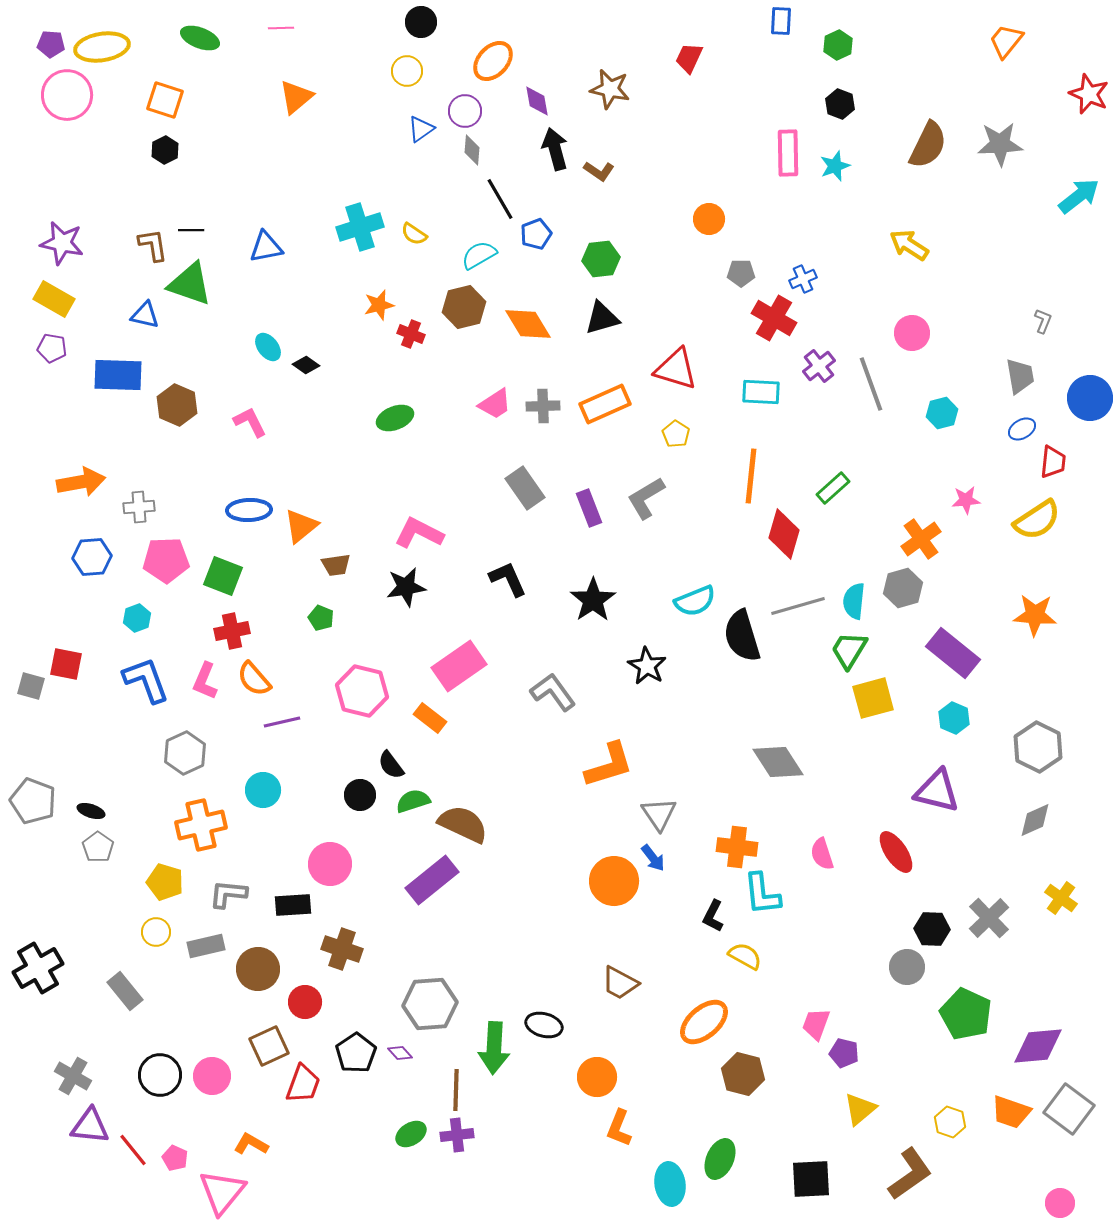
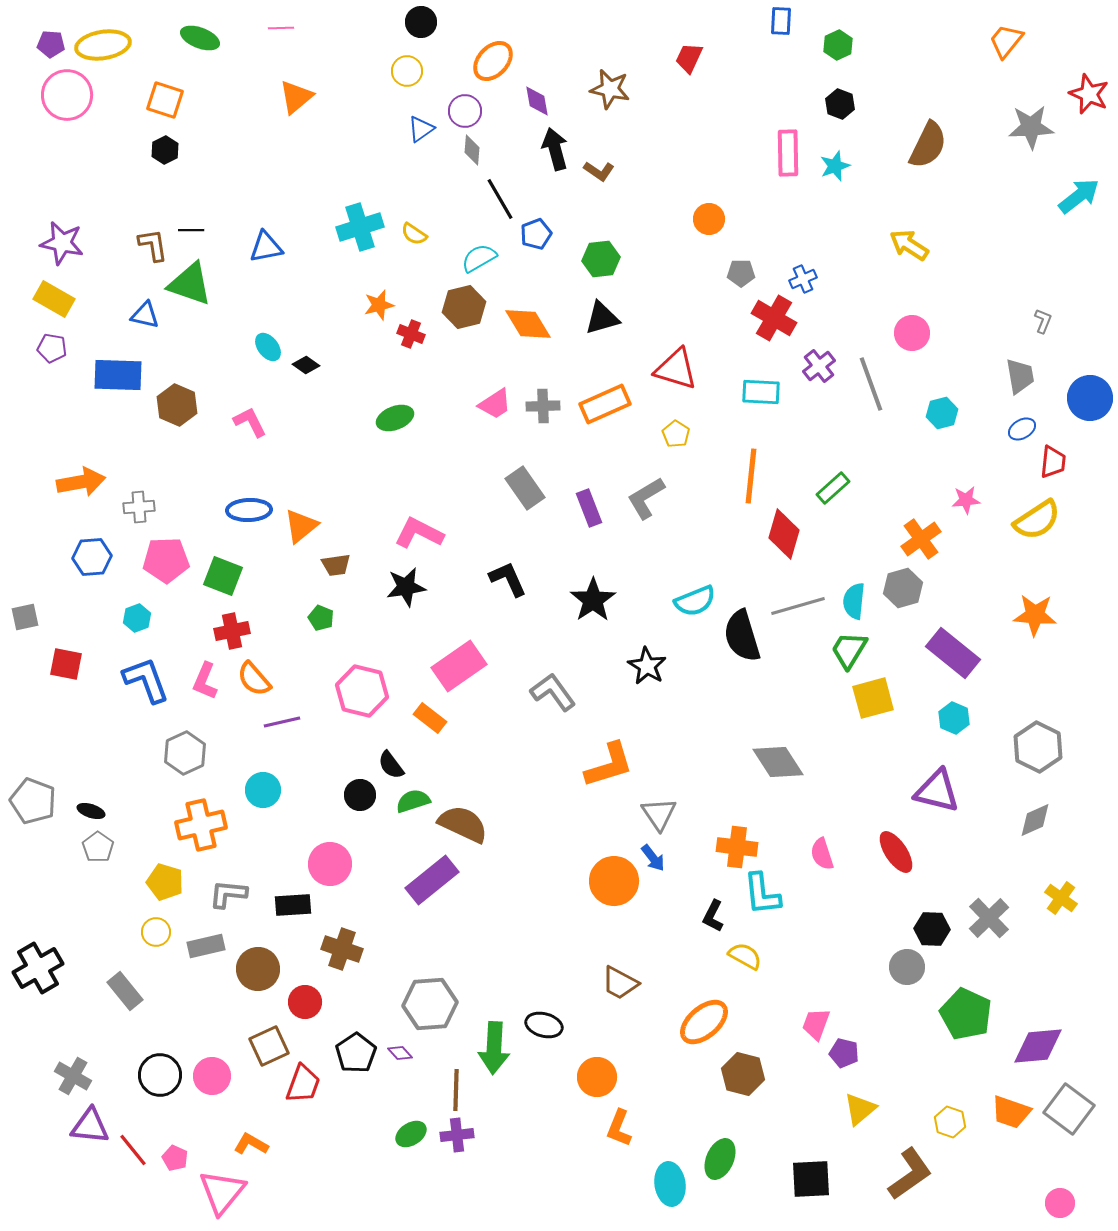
yellow ellipse at (102, 47): moved 1 px right, 2 px up
gray star at (1000, 144): moved 31 px right, 17 px up
cyan semicircle at (479, 255): moved 3 px down
gray square at (31, 686): moved 6 px left, 69 px up; rotated 28 degrees counterclockwise
